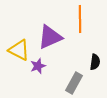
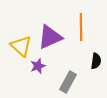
orange line: moved 1 px right, 8 px down
yellow triangle: moved 2 px right, 4 px up; rotated 15 degrees clockwise
black semicircle: moved 1 px right, 1 px up
gray rectangle: moved 6 px left, 1 px up
